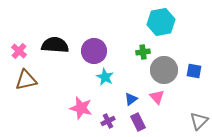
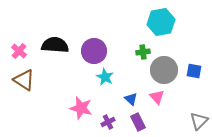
brown triangle: moved 2 px left; rotated 45 degrees clockwise
blue triangle: rotated 40 degrees counterclockwise
purple cross: moved 1 px down
